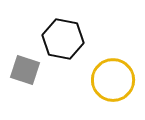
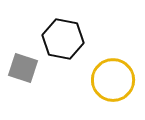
gray square: moved 2 px left, 2 px up
